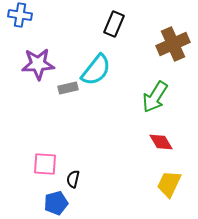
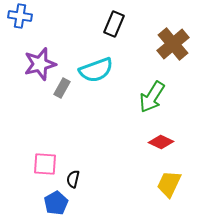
blue cross: moved 1 px down
brown cross: rotated 16 degrees counterclockwise
purple star: moved 2 px right; rotated 12 degrees counterclockwise
cyan semicircle: rotated 32 degrees clockwise
gray rectangle: moved 6 px left; rotated 48 degrees counterclockwise
green arrow: moved 3 px left
red diamond: rotated 35 degrees counterclockwise
blue pentagon: rotated 15 degrees counterclockwise
